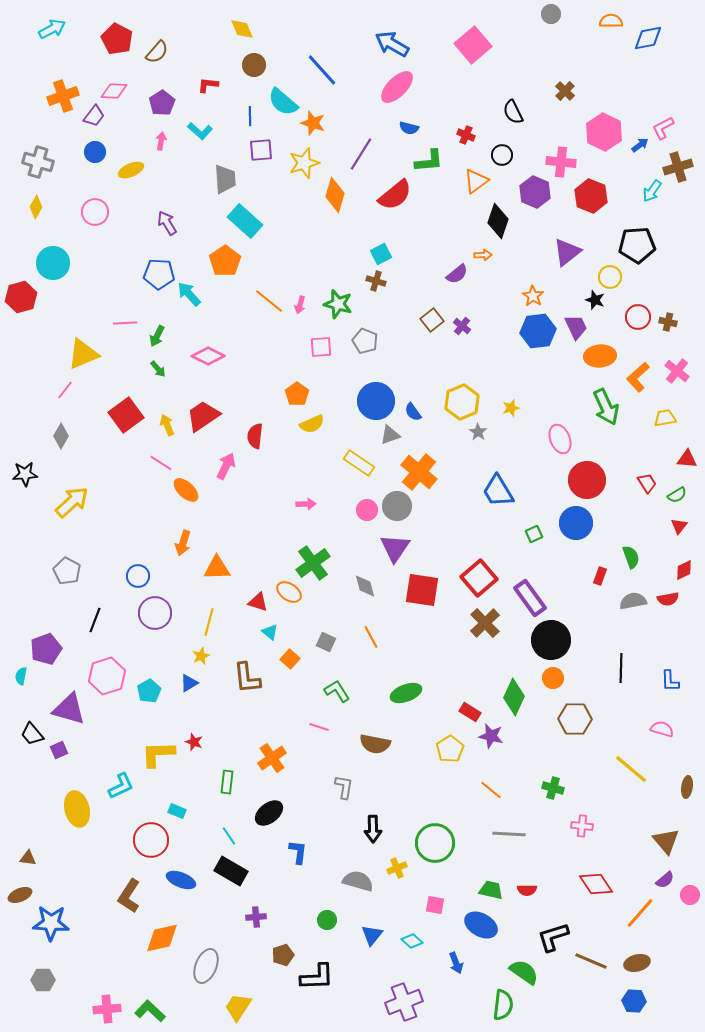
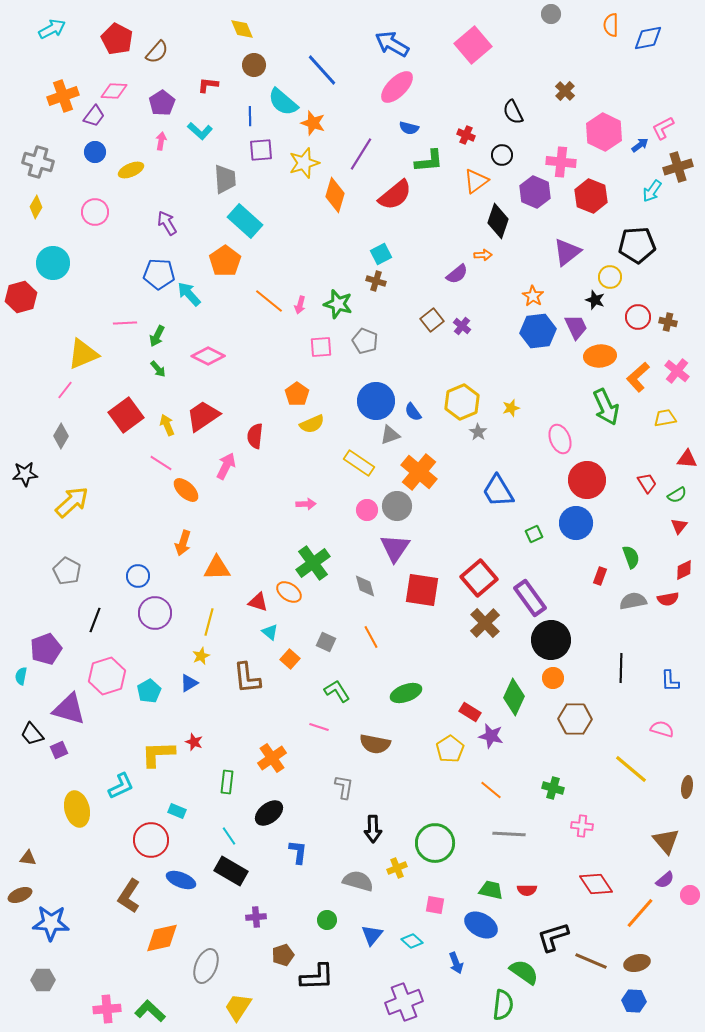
orange semicircle at (611, 21): moved 4 px down; rotated 90 degrees counterclockwise
